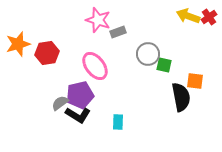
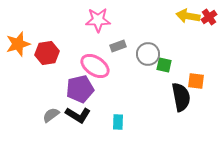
yellow arrow: rotated 10 degrees counterclockwise
pink star: rotated 20 degrees counterclockwise
gray rectangle: moved 14 px down
pink ellipse: rotated 20 degrees counterclockwise
orange square: moved 1 px right
purple pentagon: moved 6 px up
gray semicircle: moved 9 px left, 12 px down
